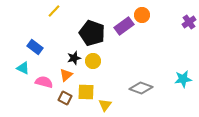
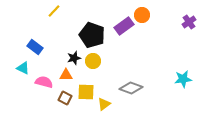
black pentagon: moved 2 px down
orange triangle: rotated 40 degrees clockwise
gray diamond: moved 10 px left
yellow triangle: moved 1 px left, 1 px up; rotated 16 degrees clockwise
